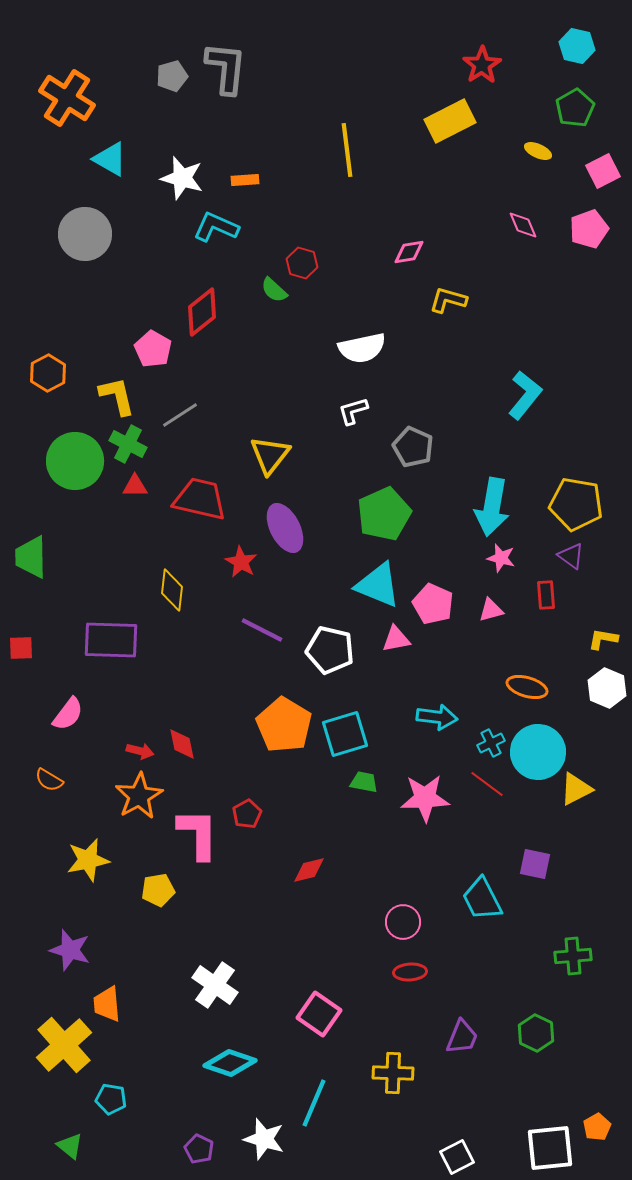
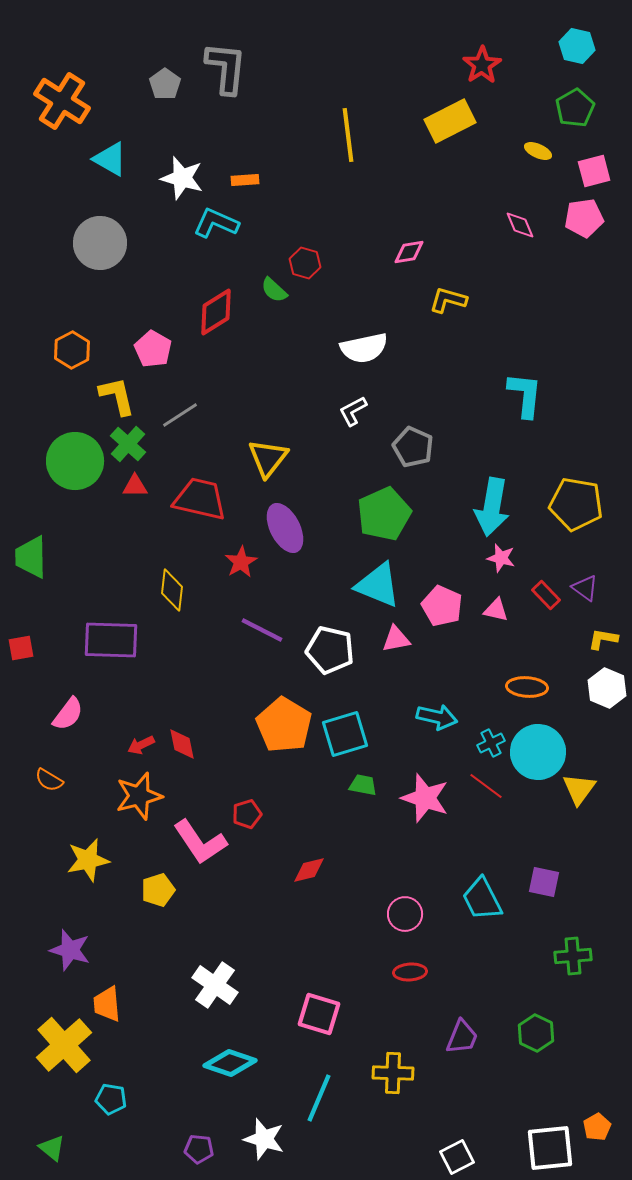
gray pentagon at (172, 76): moved 7 px left, 8 px down; rotated 20 degrees counterclockwise
orange cross at (67, 98): moved 5 px left, 3 px down
yellow line at (347, 150): moved 1 px right, 15 px up
pink square at (603, 171): moved 9 px left; rotated 12 degrees clockwise
pink diamond at (523, 225): moved 3 px left
cyan L-shape at (216, 227): moved 4 px up
pink pentagon at (589, 229): moved 5 px left, 11 px up; rotated 12 degrees clockwise
gray circle at (85, 234): moved 15 px right, 9 px down
red hexagon at (302, 263): moved 3 px right
red diamond at (202, 312): moved 14 px right; rotated 6 degrees clockwise
white semicircle at (362, 348): moved 2 px right
orange hexagon at (48, 373): moved 24 px right, 23 px up
cyan L-shape at (525, 395): rotated 33 degrees counterclockwise
white L-shape at (353, 411): rotated 12 degrees counterclockwise
green cross at (128, 444): rotated 15 degrees clockwise
yellow triangle at (270, 455): moved 2 px left, 3 px down
purple triangle at (571, 556): moved 14 px right, 32 px down
red star at (241, 562): rotated 12 degrees clockwise
red rectangle at (546, 595): rotated 40 degrees counterclockwise
pink pentagon at (433, 604): moved 9 px right, 2 px down
pink triangle at (491, 610): moved 5 px right; rotated 28 degrees clockwise
red square at (21, 648): rotated 8 degrees counterclockwise
orange ellipse at (527, 687): rotated 12 degrees counterclockwise
cyan arrow at (437, 717): rotated 6 degrees clockwise
red arrow at (140, 751): moved 1 px right, 6 px up; rotated 140 degrees clockwise
green trapezoid at (364, 782): moved 1 px left, 3 px down
red line at (487, 784): moved 1 px left, 2 px down
yellow triangle at (576, 789): moved 3 px right; rotated 27 degrees counterclockwise
orange star at (139, 796): rotated 15 degrees clockwise
pink star at (425, 798): rotated 21 degrees clockwise
red pentagon at (247, 814): rotated 12 degrees clockwise
pink L-shape at (198, 834): moved 2 px right, 8 px down; rotated 146 degrees clockwise
purple square at (535, 864): moved 9 px right, 18 px down
yellow pentagon at (158, 890): rotated 8 degrees counterclockwise
pink circle at (403, 922): moved 2 px right, 8 px up
pink square at (319, 1014): rotated 18 degrees counterclockwise
cyan line at (314, 1103): moved 5 px right, 5 px up
green triangle at (70, 1146): moved 18 px left, 2 px down
purple pentagon at (199, 1149): rotated 20 degrees counterclockwise
